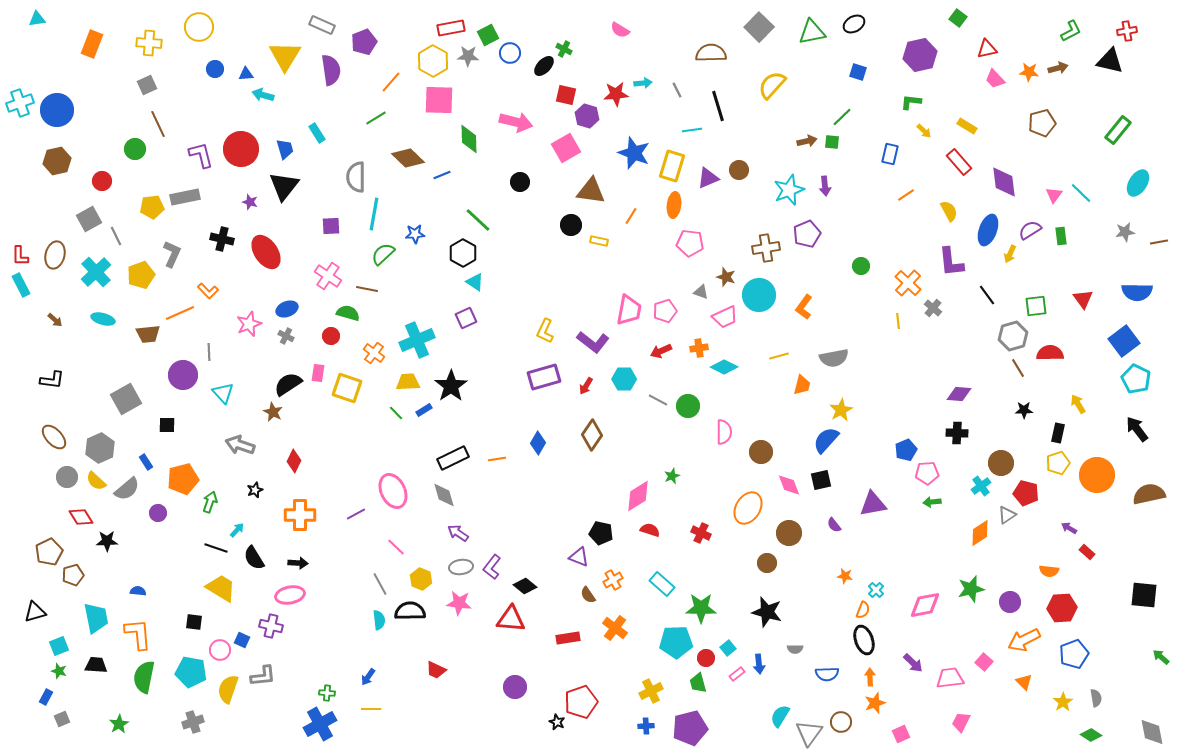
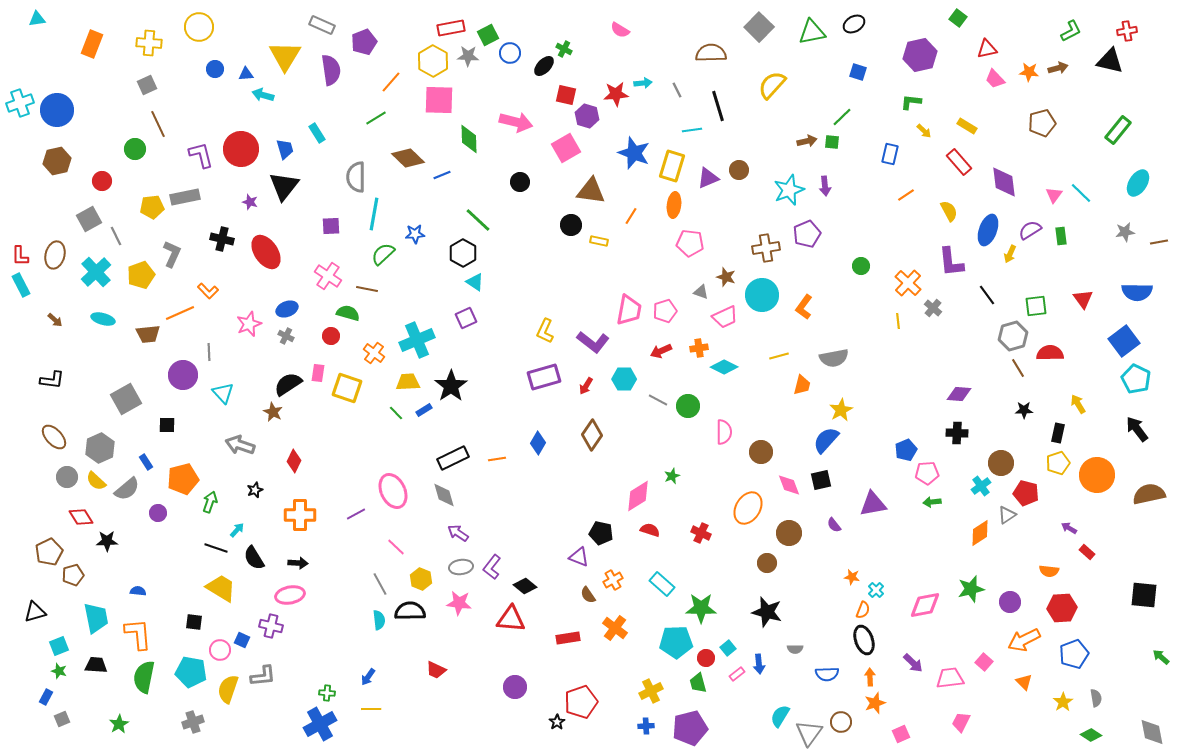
cyan circle at (759, 295): moved 3 px right
orange star at (845, 576): moved 7 px right, 1 px down
black star at (557, 722): rotated 14 degrees clockwise
